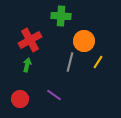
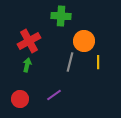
red cross: moved 1 px left, 1 px down
yellow line: rotated 32 degrees counterclockwise
purple line: rotated 70 degrees counterclockwise
